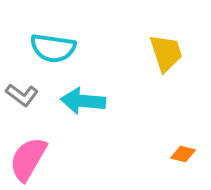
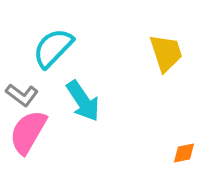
cyan semicircle: rotated 126 degrees clockwise
cyan arrow: rotated 129 degrees counterclockwise
orange diamond: moved 1 px right, 1 px up; rotated 25 degrees counterclockwise
pink semicircle: moved 27 px up
